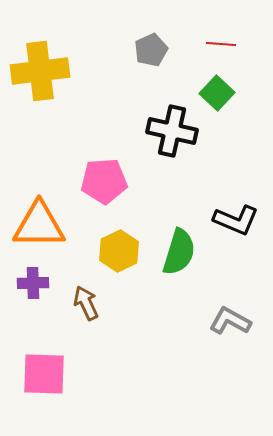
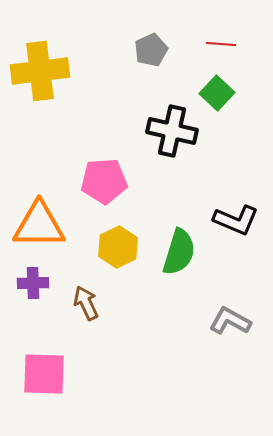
yellow hexagon: moved 1 px left, 4 px up
